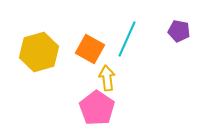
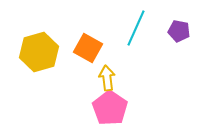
cyan line: moved 9 px right, 11 px up
orange square: moved 2 px left, 1 px up
pink pentagon: moved 13 px right
